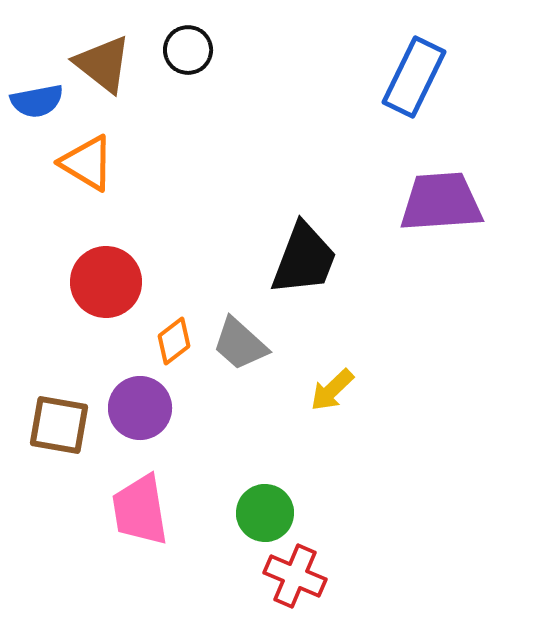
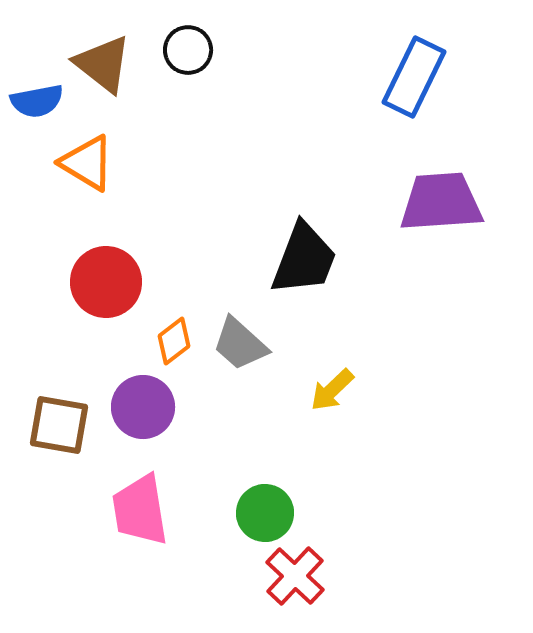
purple circle: moved 3 px right, 1 px up
red cross: rotated 20 degrees clockwise
